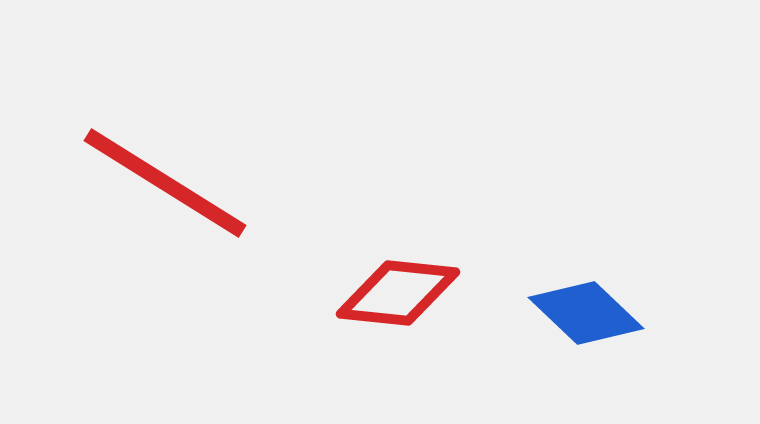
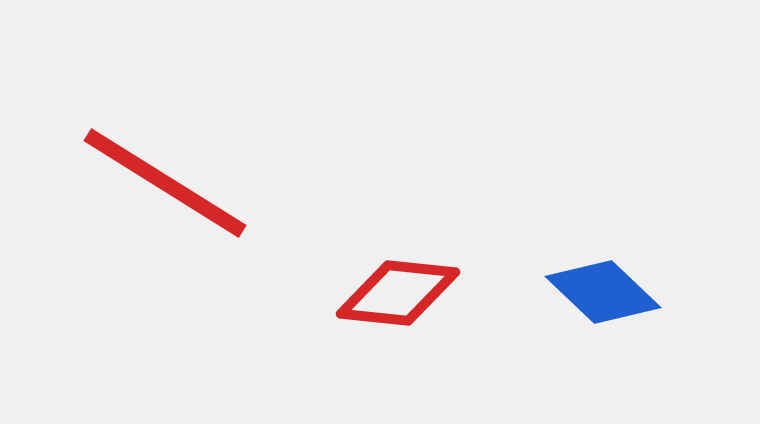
blue diamond: moved 17 px right, 21 px up
